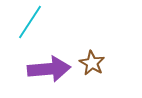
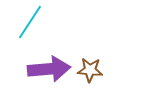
brown star: moved 2 px left, 7 px down; rotated 25 degrees counterclockwise
